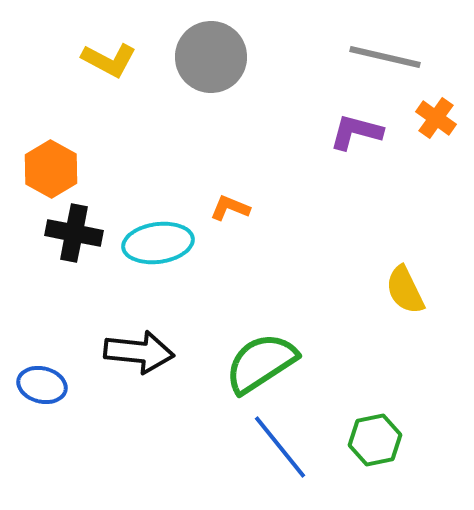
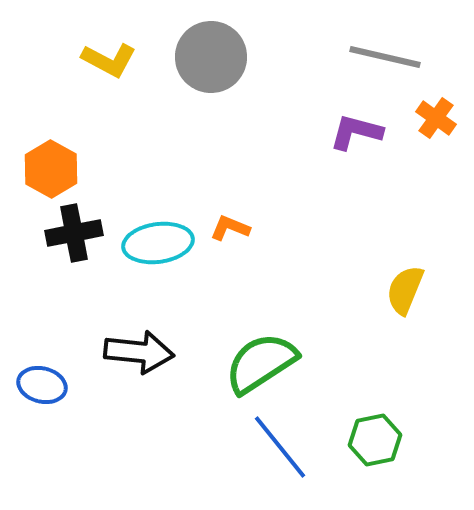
orange L-shape: moved 20 px down
black cross: rotated 22 degrees counterclockwise
yellow semicircle: rotated 48 degrees clockwise
